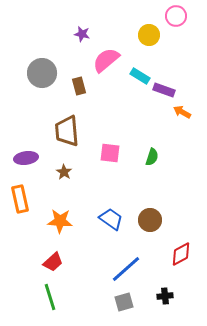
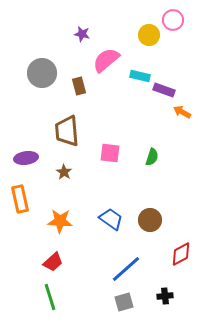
pink circle: moved 3 px left, 4 px down
cyan rectangle: rotated 18 degrees counterclockwise
